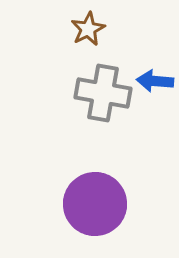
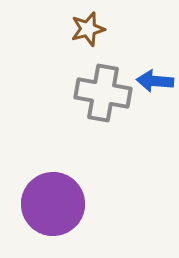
brown star: rotated 12 degrees clockwise
purple circle: moved 42 px left
